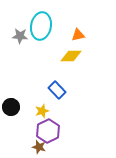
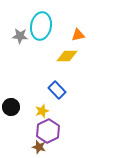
yellow diamond: moved 4 px left
